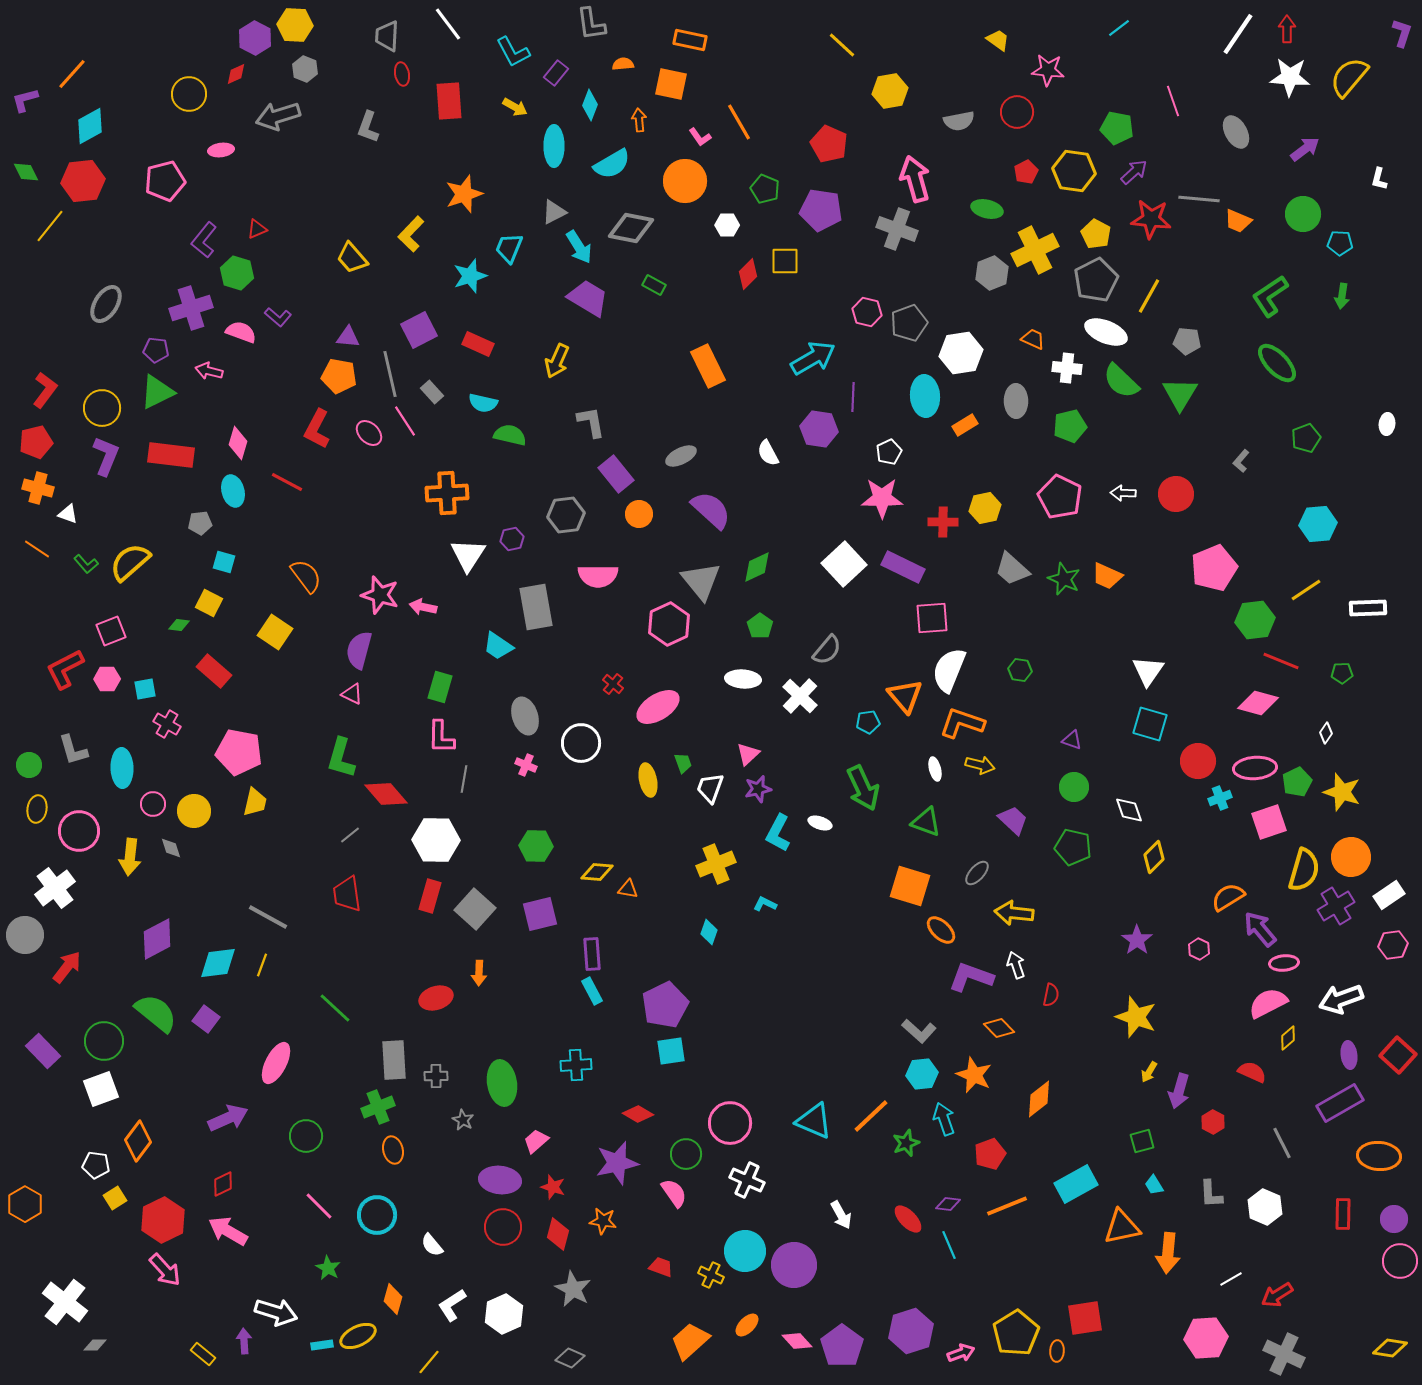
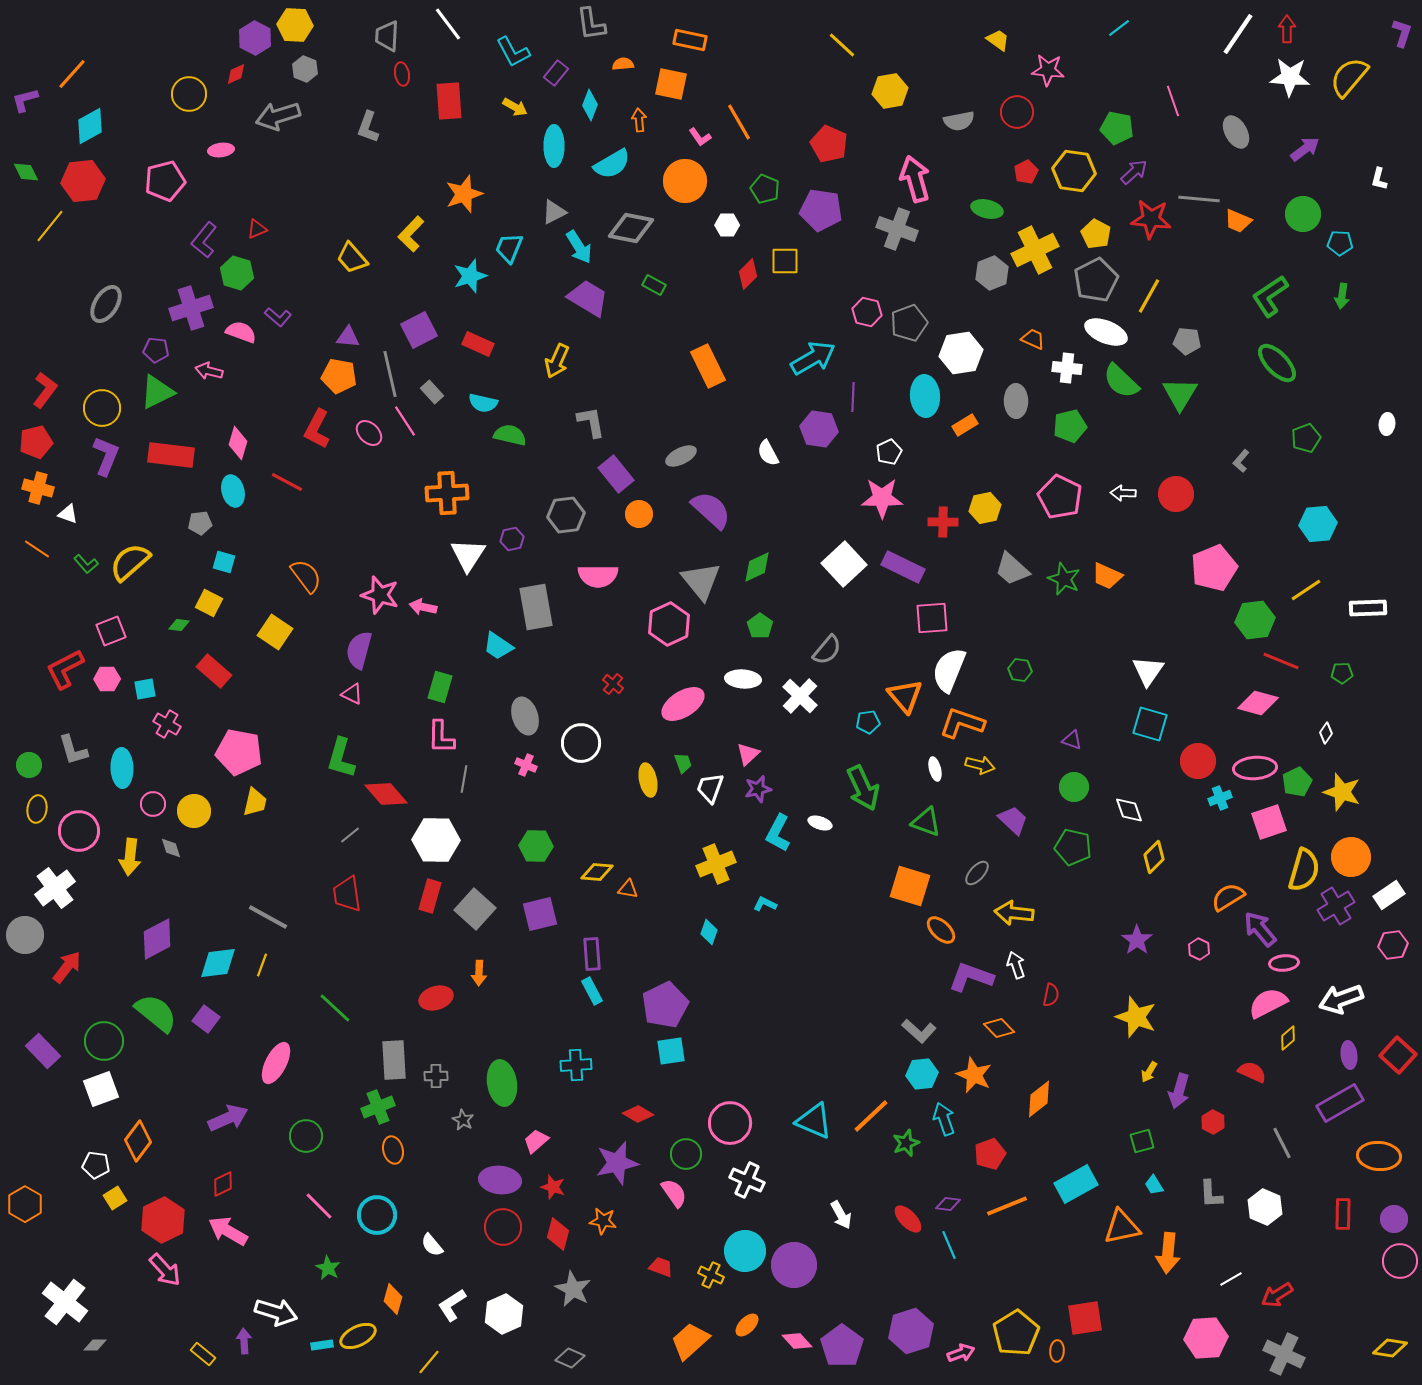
pink ellipse at (658, 707): moved 25 px right, 3 px up
